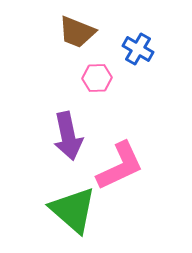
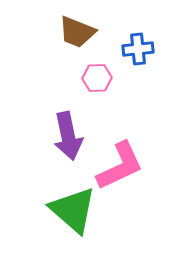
blue cross: rotated 36 degrees counterclockwise
